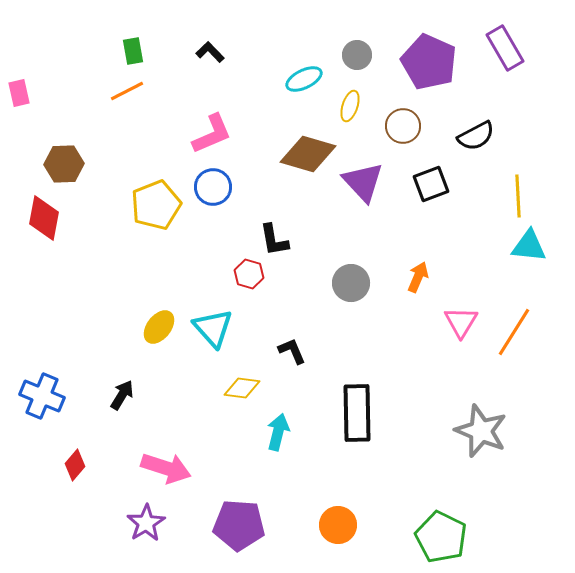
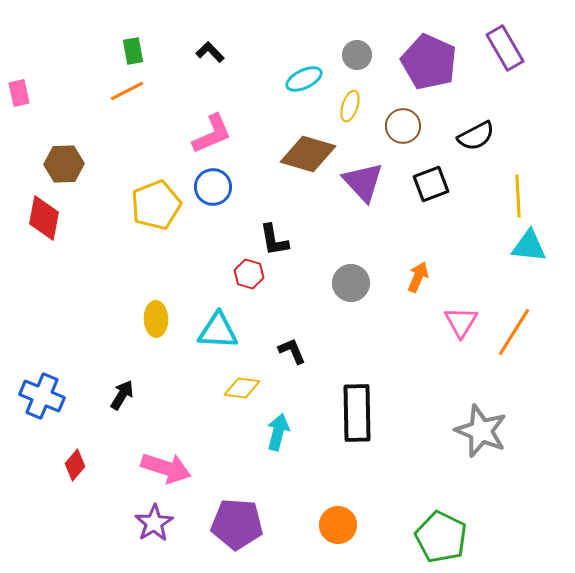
yellow ellipse at (159, 327): moved 3 px left, 8 px up; rotated 40 degrees counterclockwise
cyan triangle at (213, 328): moved 5 px right, 3 px down; rotated 45 degrees counterclockwise
purple star at (146, 523): moved 8 px right
purple pentagon at (239, 525): moved 2 px left, 1 px up
